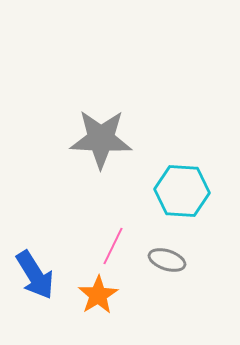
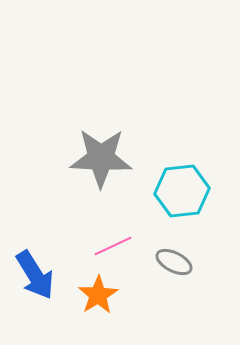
gray star: moved 19 px down
cyan hexagon: rotated 10 degrees counterclockwise
pink line: rotated 39 degrees clockwise
gray ellipse: moved 7 px right, 2 px down; rotated 9 degrees clockwise
